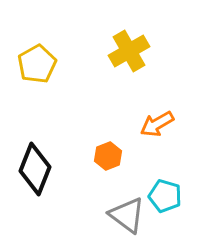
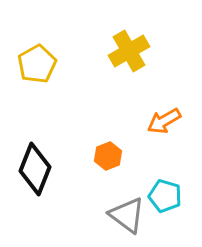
orange arrow: moved 7 px right, 3 px up
